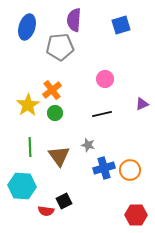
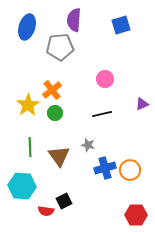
blue cross: moved 1 px right
